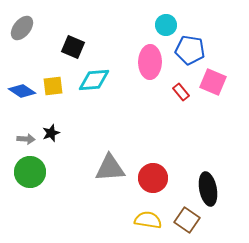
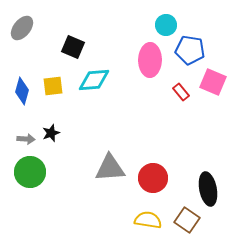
pink ellipse: moved 2 px up
blue diamond: rotated 72 degrees clockwise
